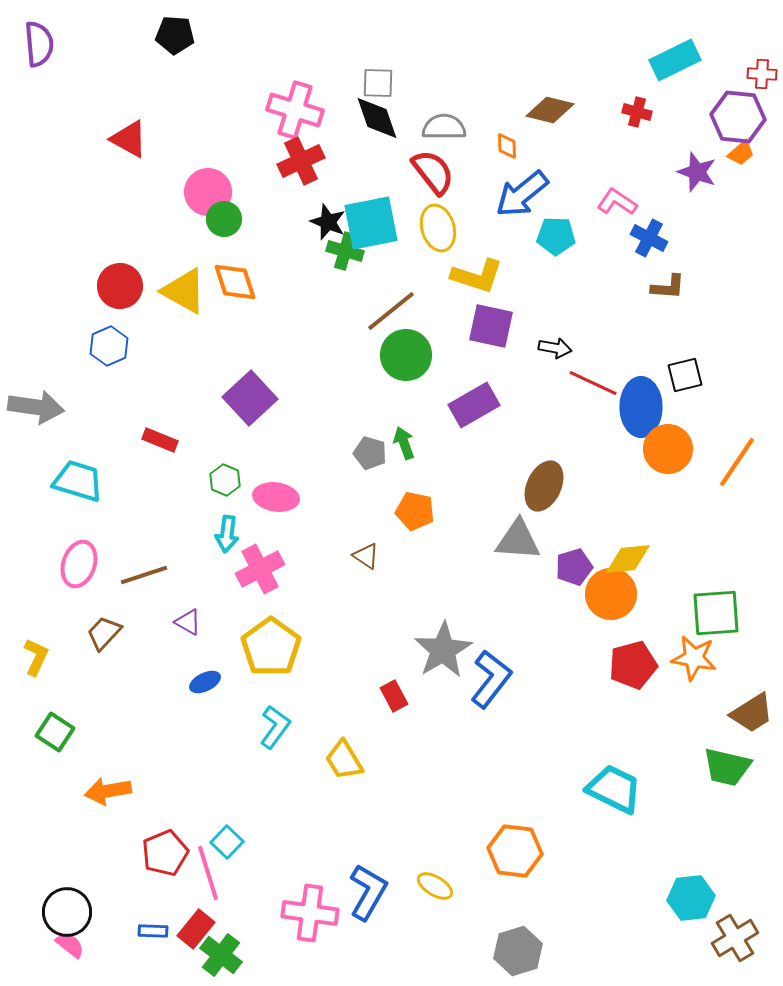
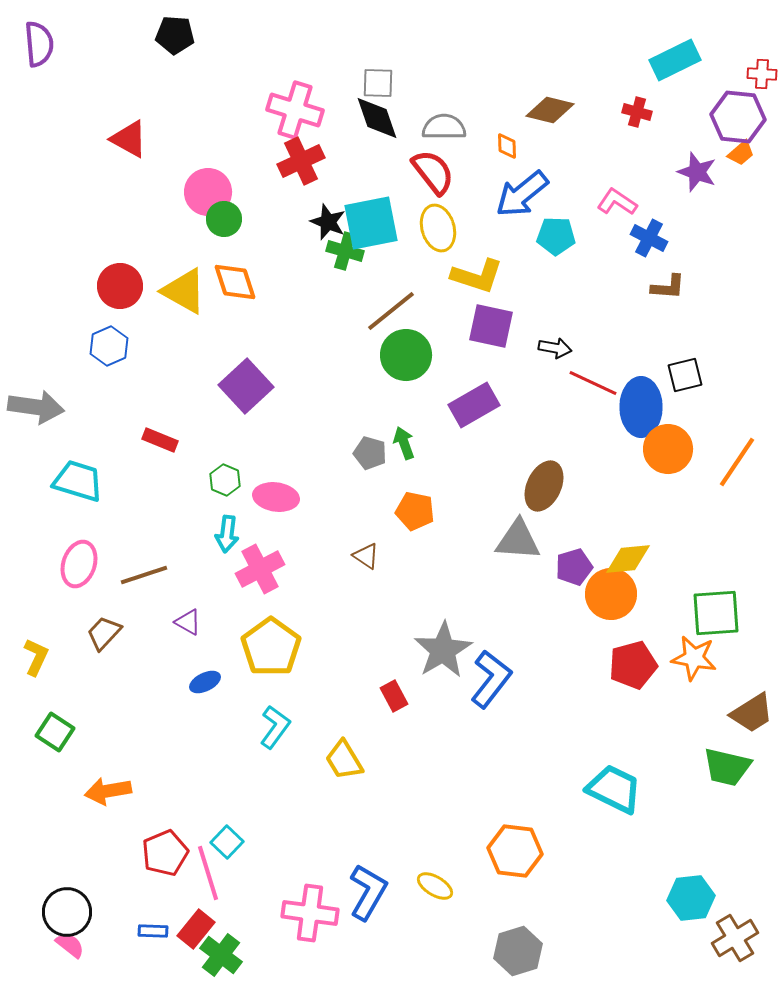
purple square at (250, 398): moved 4 px left, 12 px up
